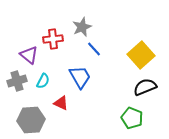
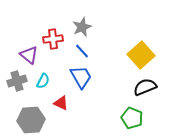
blue line: moved 12 px left, 2 px down
blue trapezoid: moved 1 px right
